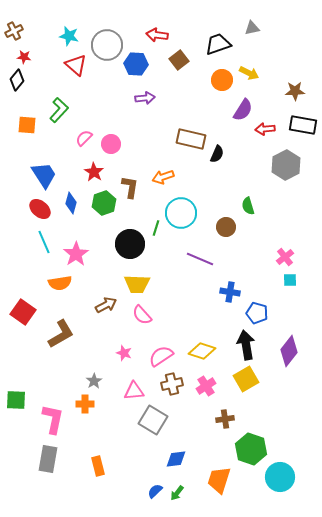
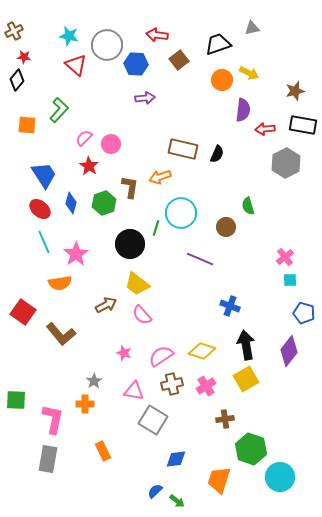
brown star at (295, 91): rotated 12 degrees counterclockwise
purple semicircle at (243, 110): rotated 25 degrees counterclockwise
brown rectangle at (191, 139): moved 8 px left, 10 px down
gray hexagon at (286, 165): moved 2 px up
red star at (94, 172): moved 5 px left, 6 px up
orange arrow at (163, 177): moved 3 px left
yellow trapezoid at (137, 284): rotated 36 degrees clockwise
blue cross at (230, 292): moved 14 px down; rotated 12 degrees clockwise
blue pentagon at (257, 313): moved 47 px right
brown L-shape at (61, 334): rotated 80 degrees clockwise
pink triangle at (134, 391): rotated 15 degrees clockwise
orange rectangle at (98, 466): moved 5 px right, 15 px up; rotated 12 degrees counterclockwise
green arrow at (177, 493): moved 8 px down; rotated 91 degrees counterclockwise
